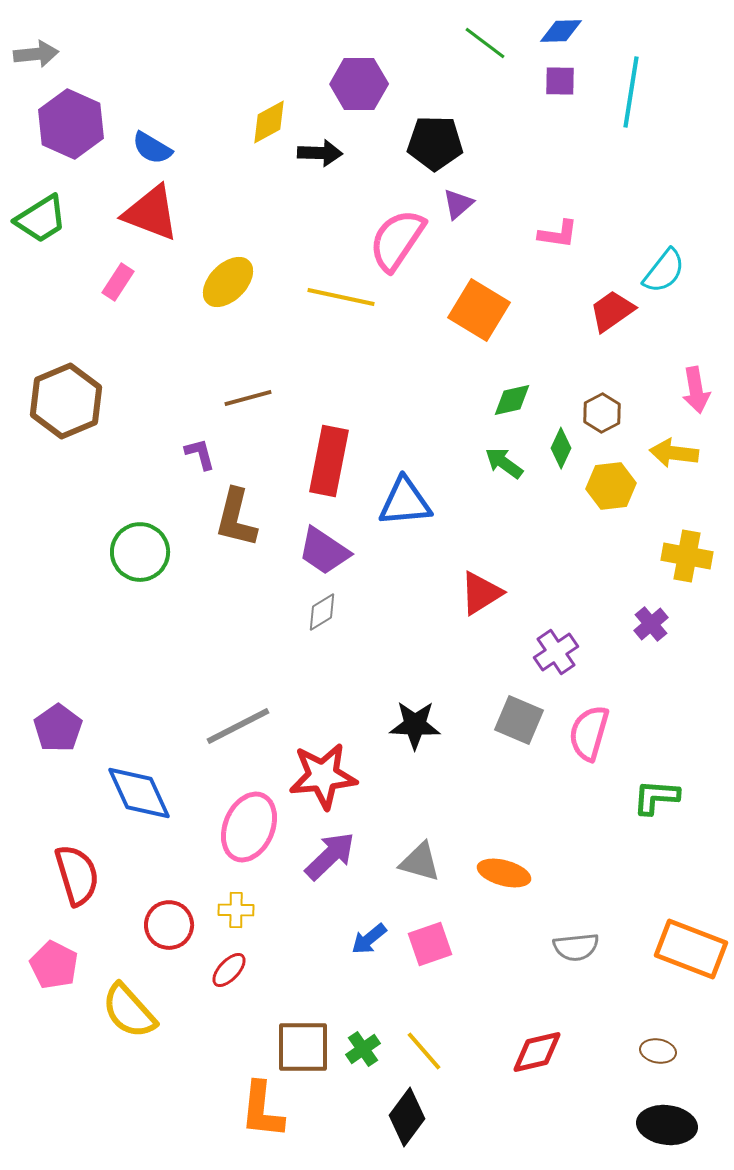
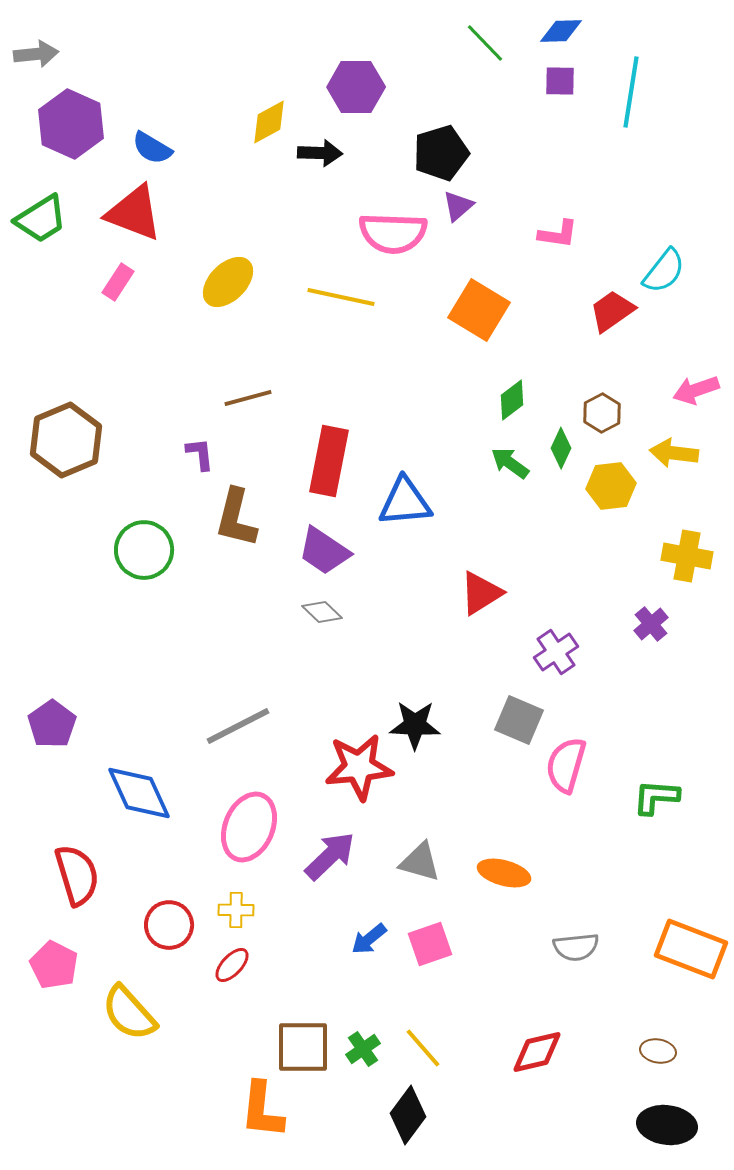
green line at (485, 43): rotated 9 degrees clockwise
purple hexagon at (359, 84): moved 3 px left, 3 px down
black pentagon at (435, 143): moved 6 px right, 10 px down; rotated 18 degrees counterclockwise
purple triangle at (458, 204): moved 2 px down
red triangle at (151, 213): moved 17 px left
pink semicircle at (397, 240): moved 4 px left, 7 px up; rotated 122 degrees counterclockwise
pink arrow at (696, 390): rotated 81 degrees clockwise
green diamond at (512, 400): rotated 24 degrees counterclockwise
brown hexagon at (66, 401): moved 39 px down
purple L-shape at (200, 454): rotated 9 degrees clockwise
green arrow at (504, 463): moved 6 px right
green circle at (140, 552): moved 4 px right, 2 px up
gray diamond at (322, 612): rotated 75 degrees clockwise
purple pentagon at (58, 728): moved 6 px left, 4 px up
pink semicircle at (589, 733): moved 23 px left, 32 px down
red star at (323, 776): moved 36 px right, 9 px up
red ellipse at (229, 970): moved 3 px right, 5 px up
yellow semicircle at (129, 1011): moved 2 px down
yellow line at (424, 1051): moved 1 px left, 3 px up
black diamond at (407, 1117): moved 1 px right, 2 px up
